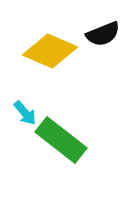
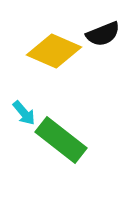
yellow diamond: moved 4 px right
cyan arrow: moved 1 px left
